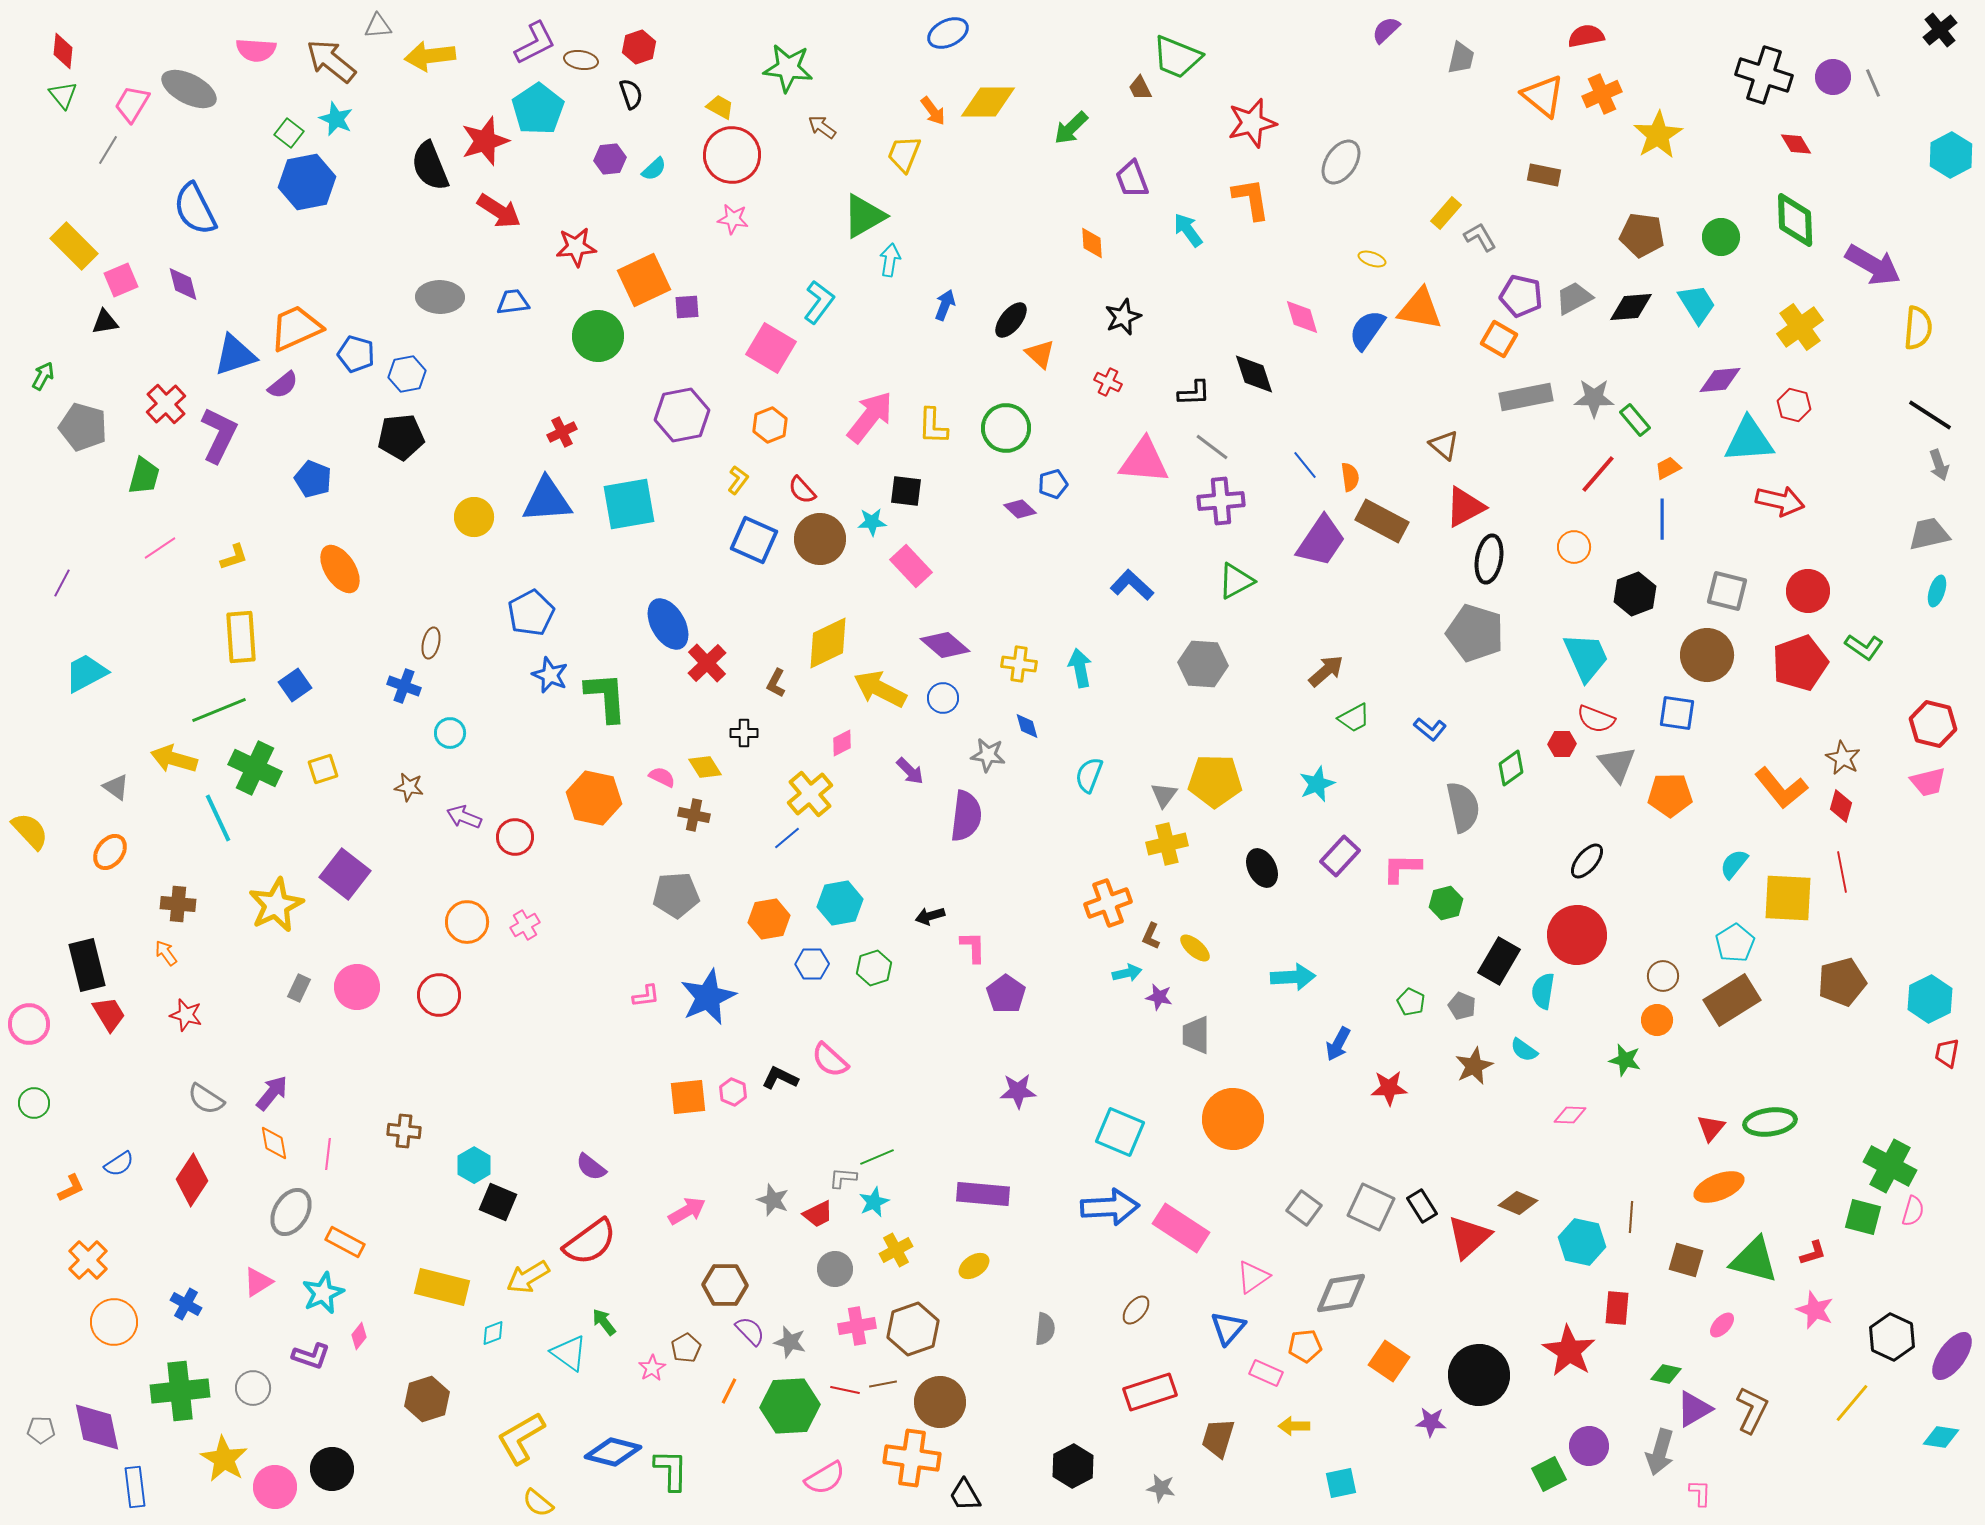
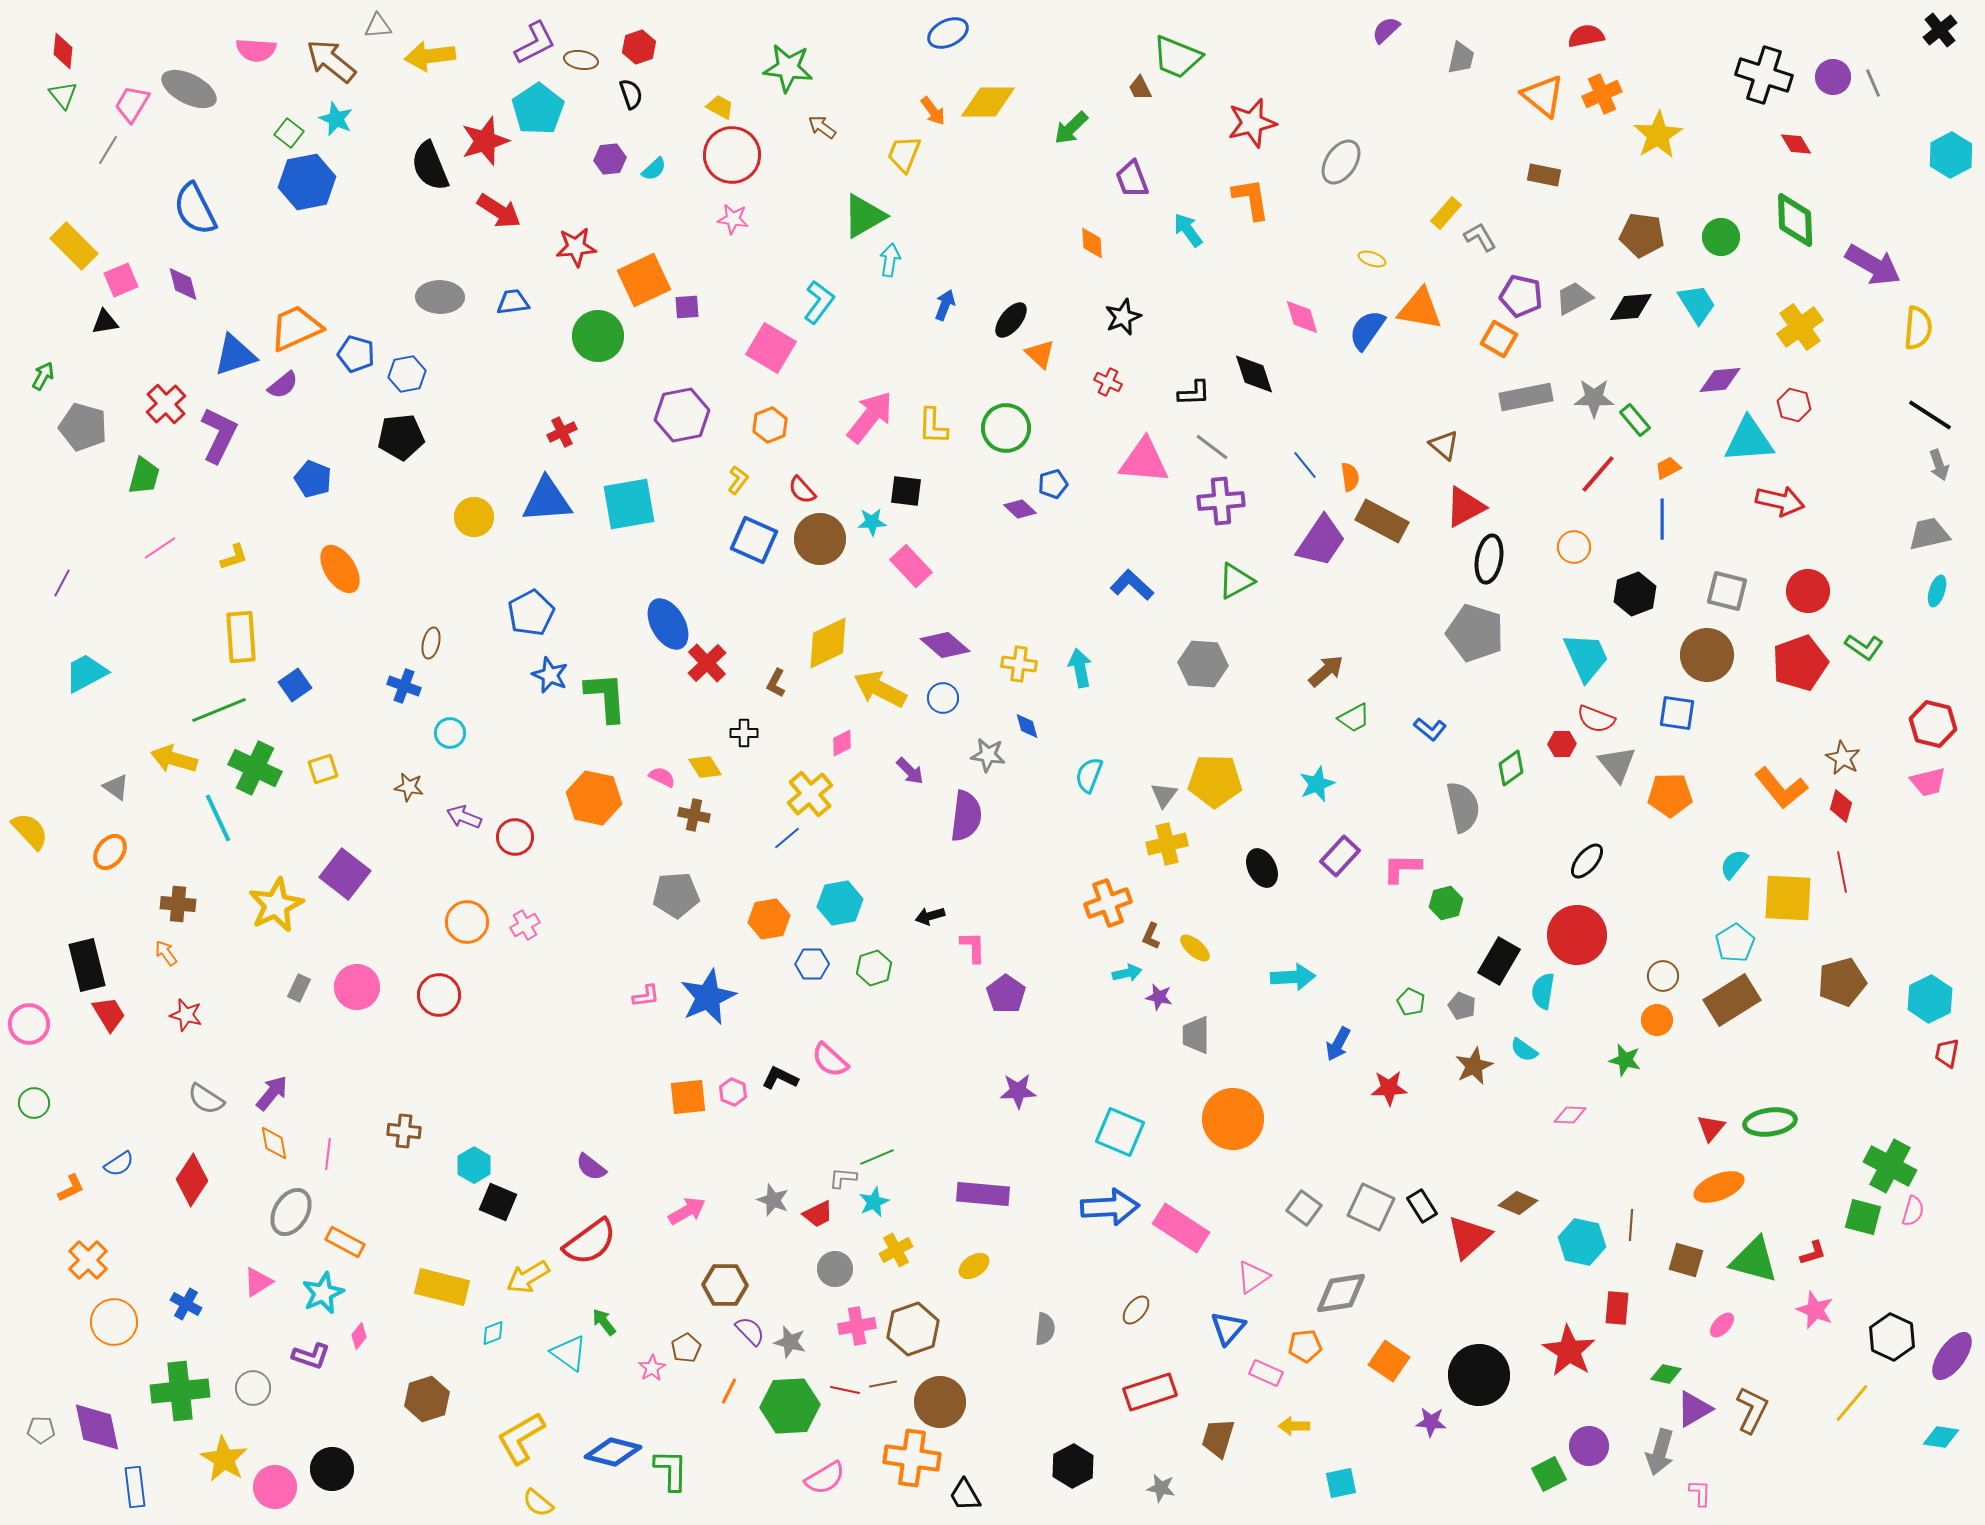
brown line at (1631, 1217): moved 8 px down
